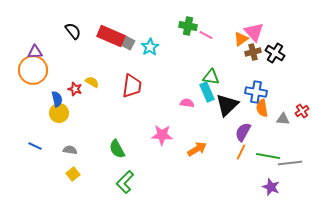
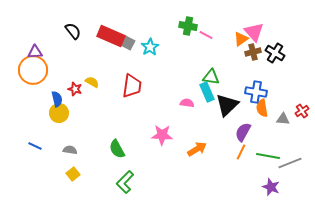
gray line: rotated 15 degrees counterclockwise
